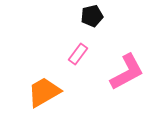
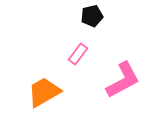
pink L-shape: moved 4 px left, 8 px down
